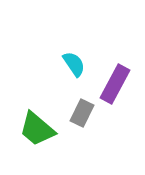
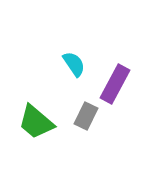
gray rectangle: moved 4 px right, 3 px down
green trapezoid: moved 1 px left, 7 px up
